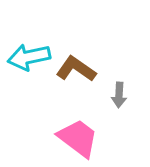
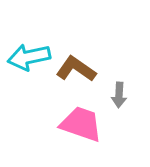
pink trapezoid: moved 3 px right, 14 px up; rotated 18 degrees counterclockwise
